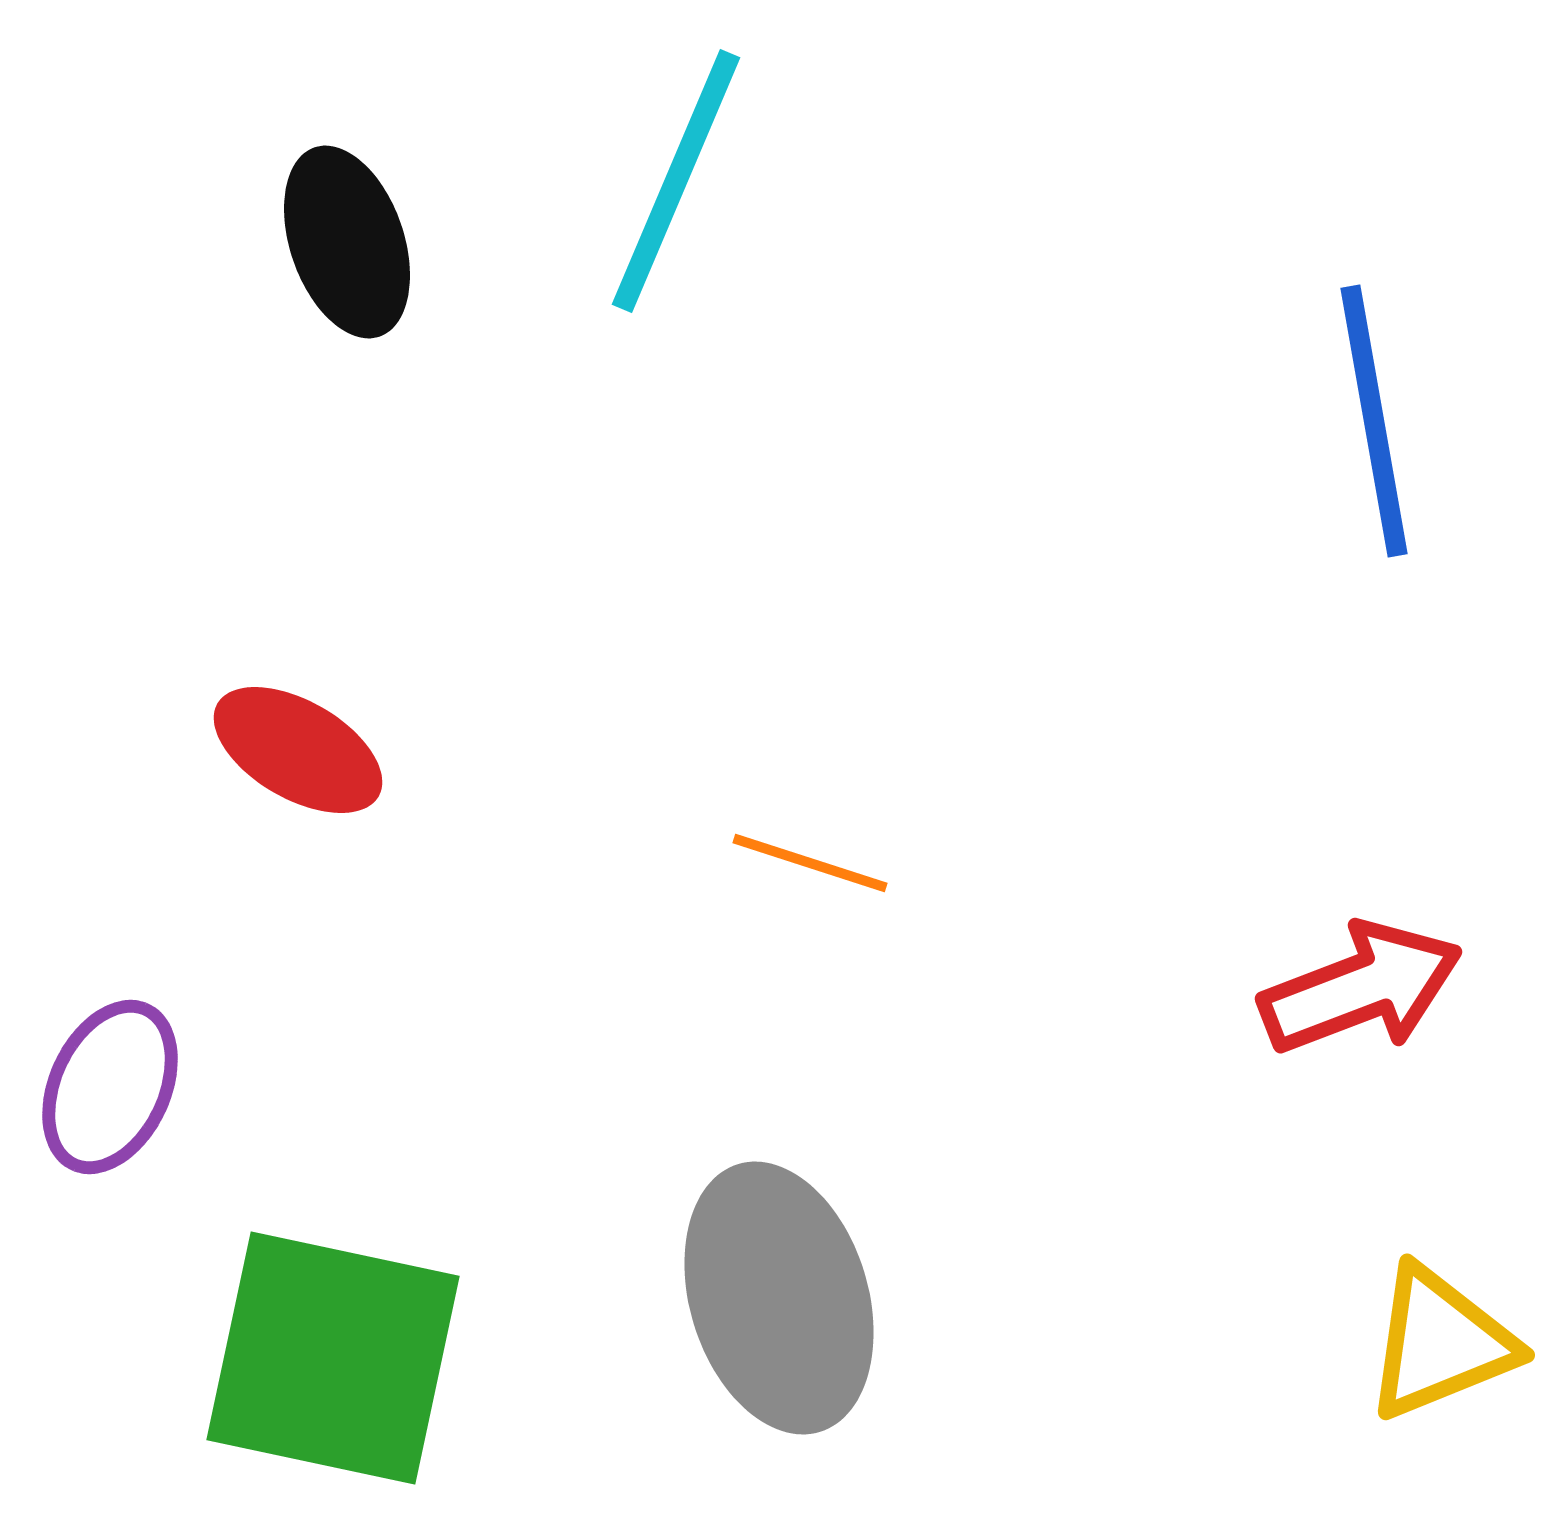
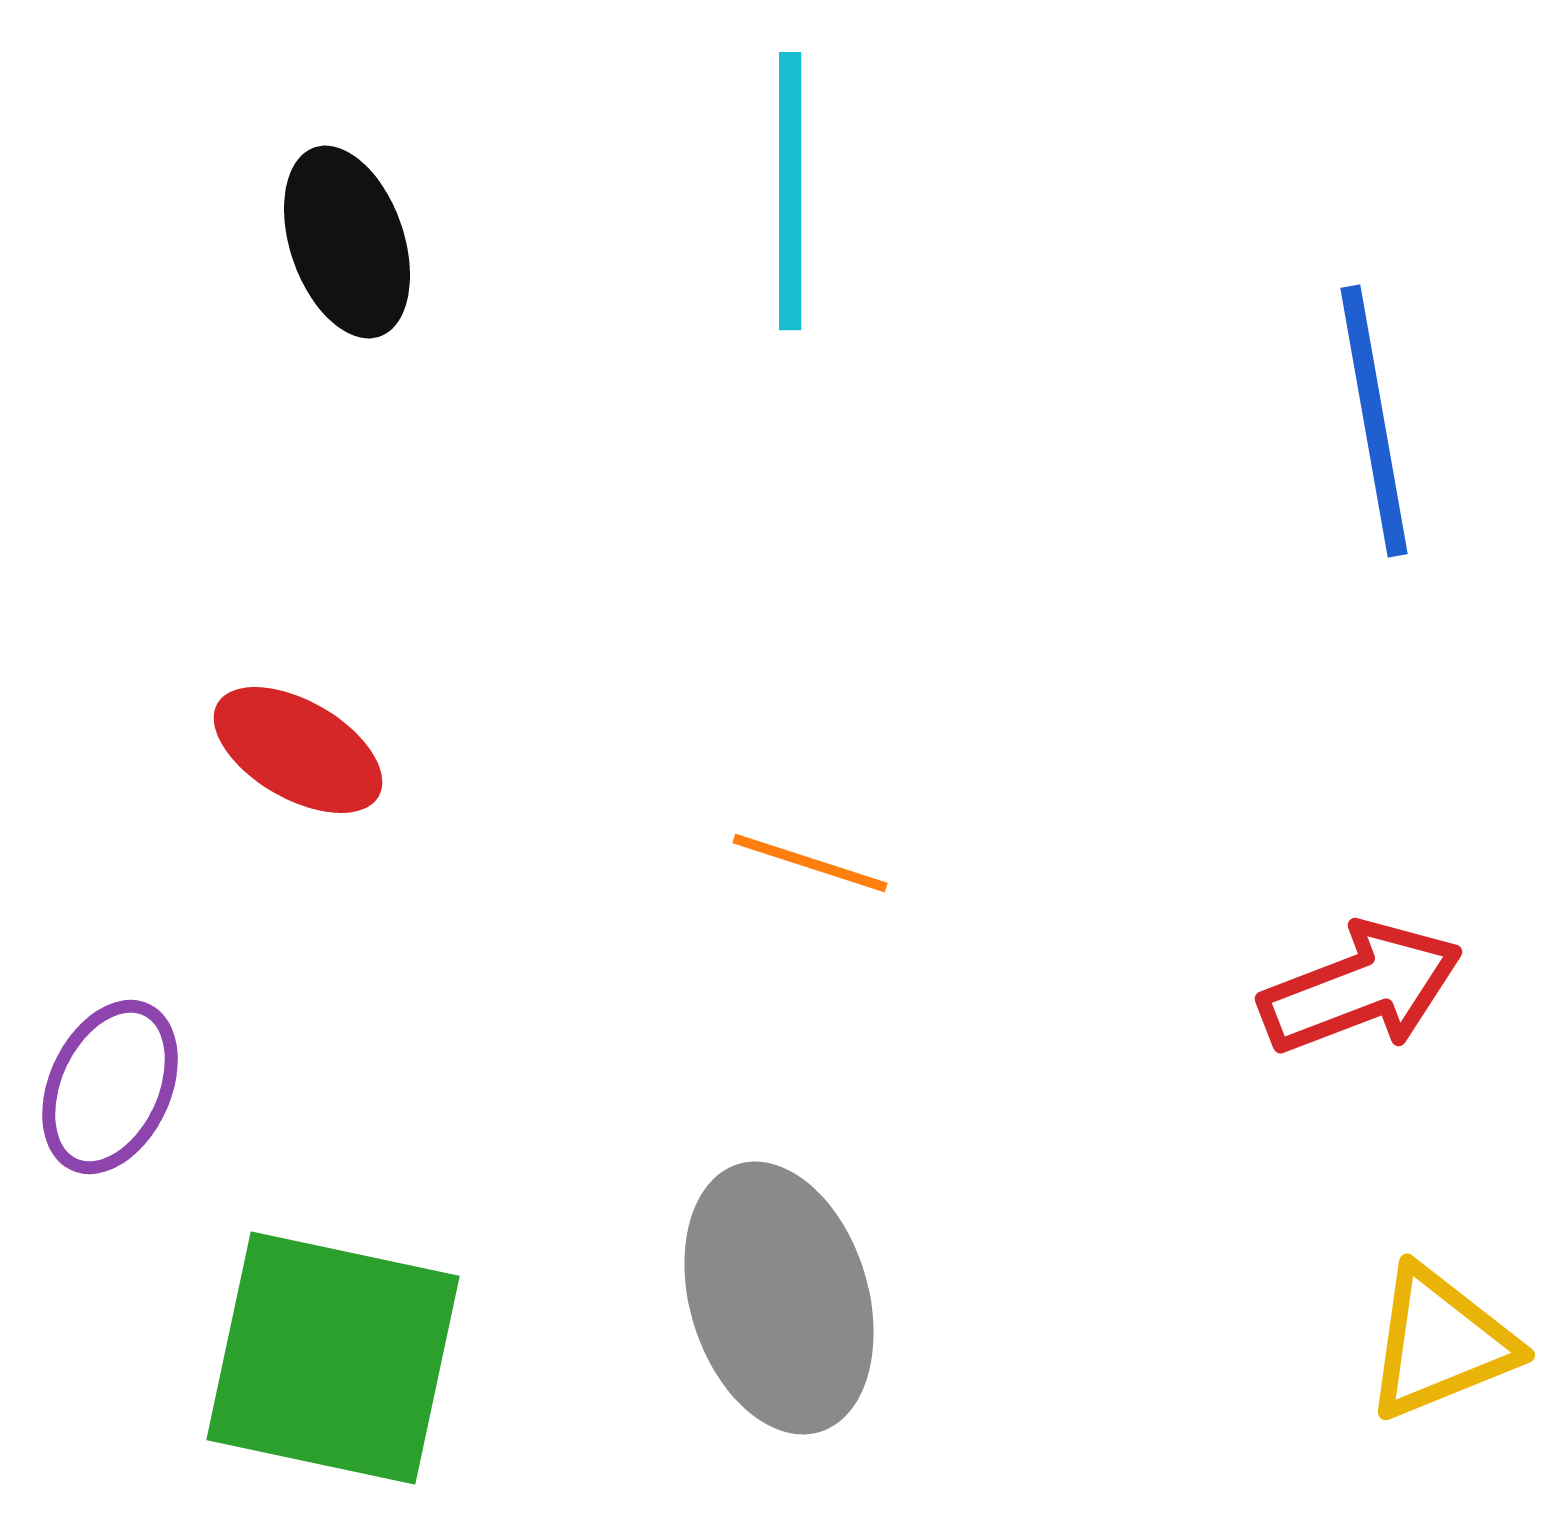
cyan line: moved 114 px right, 10 px down; rotated 23 degrees counterclockwise
